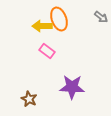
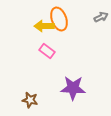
gray arrow: rotated 64 degrees counterclockwise
yellow arrow: moved 2 px right
purple star: moved 1 px right, 1 px down
brown star: moved 1 px right, 1 px down; rotated 14 degrees counterclockwise
